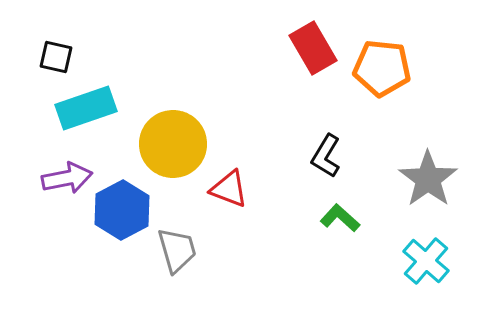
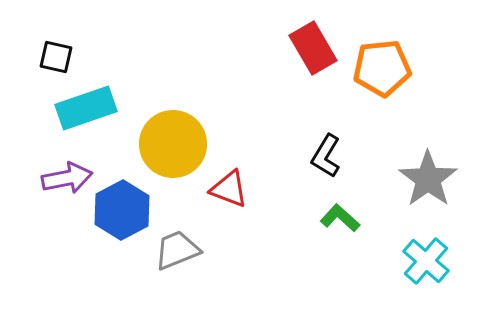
orange pentagon: rotated 12 degrees counterclockwise
gray trapezoid: rotated 96 degrees counterclockwise
